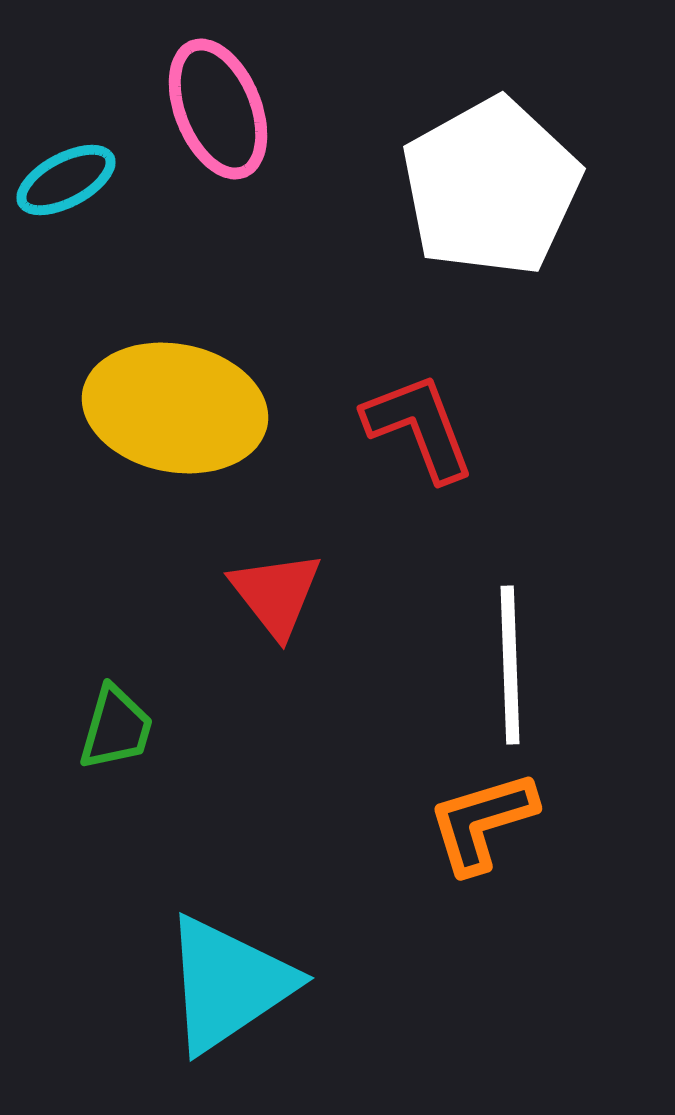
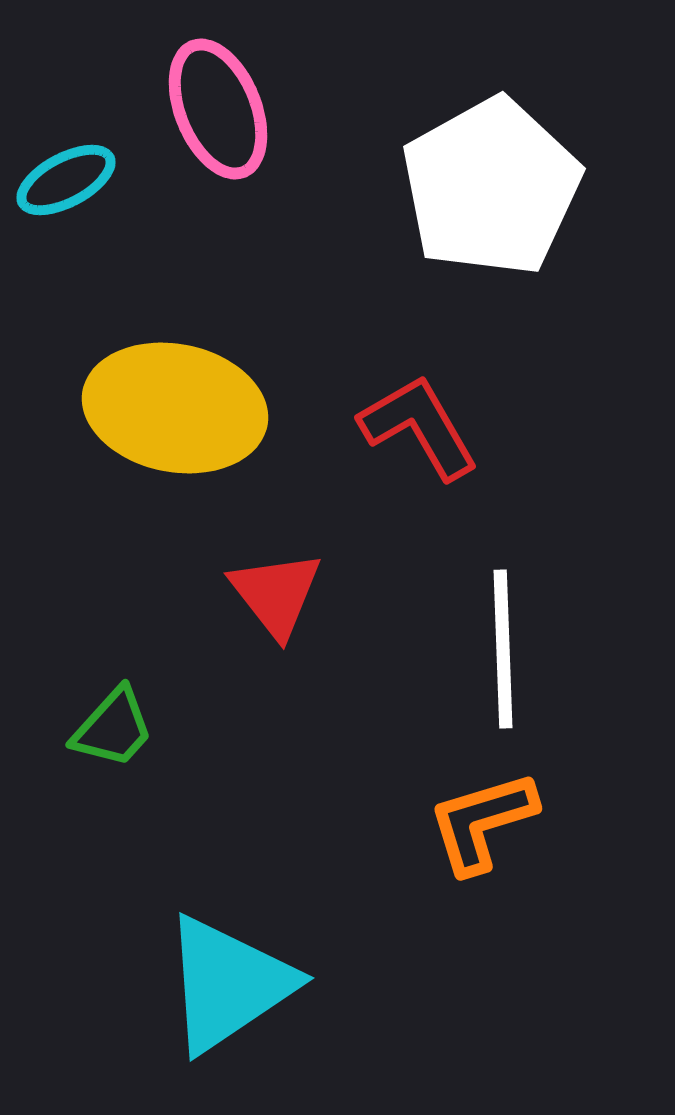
red L-shape: rotated 9 degrees counterclockwise
white line: moved 7 px left, 16 px up
green trapezoid: moved 3 px left; rotated 26 degrees clockwise
